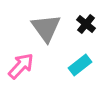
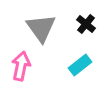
gray triangle: moved 5 px left
pink arrow: rotated 32 degrees counterclockwise
